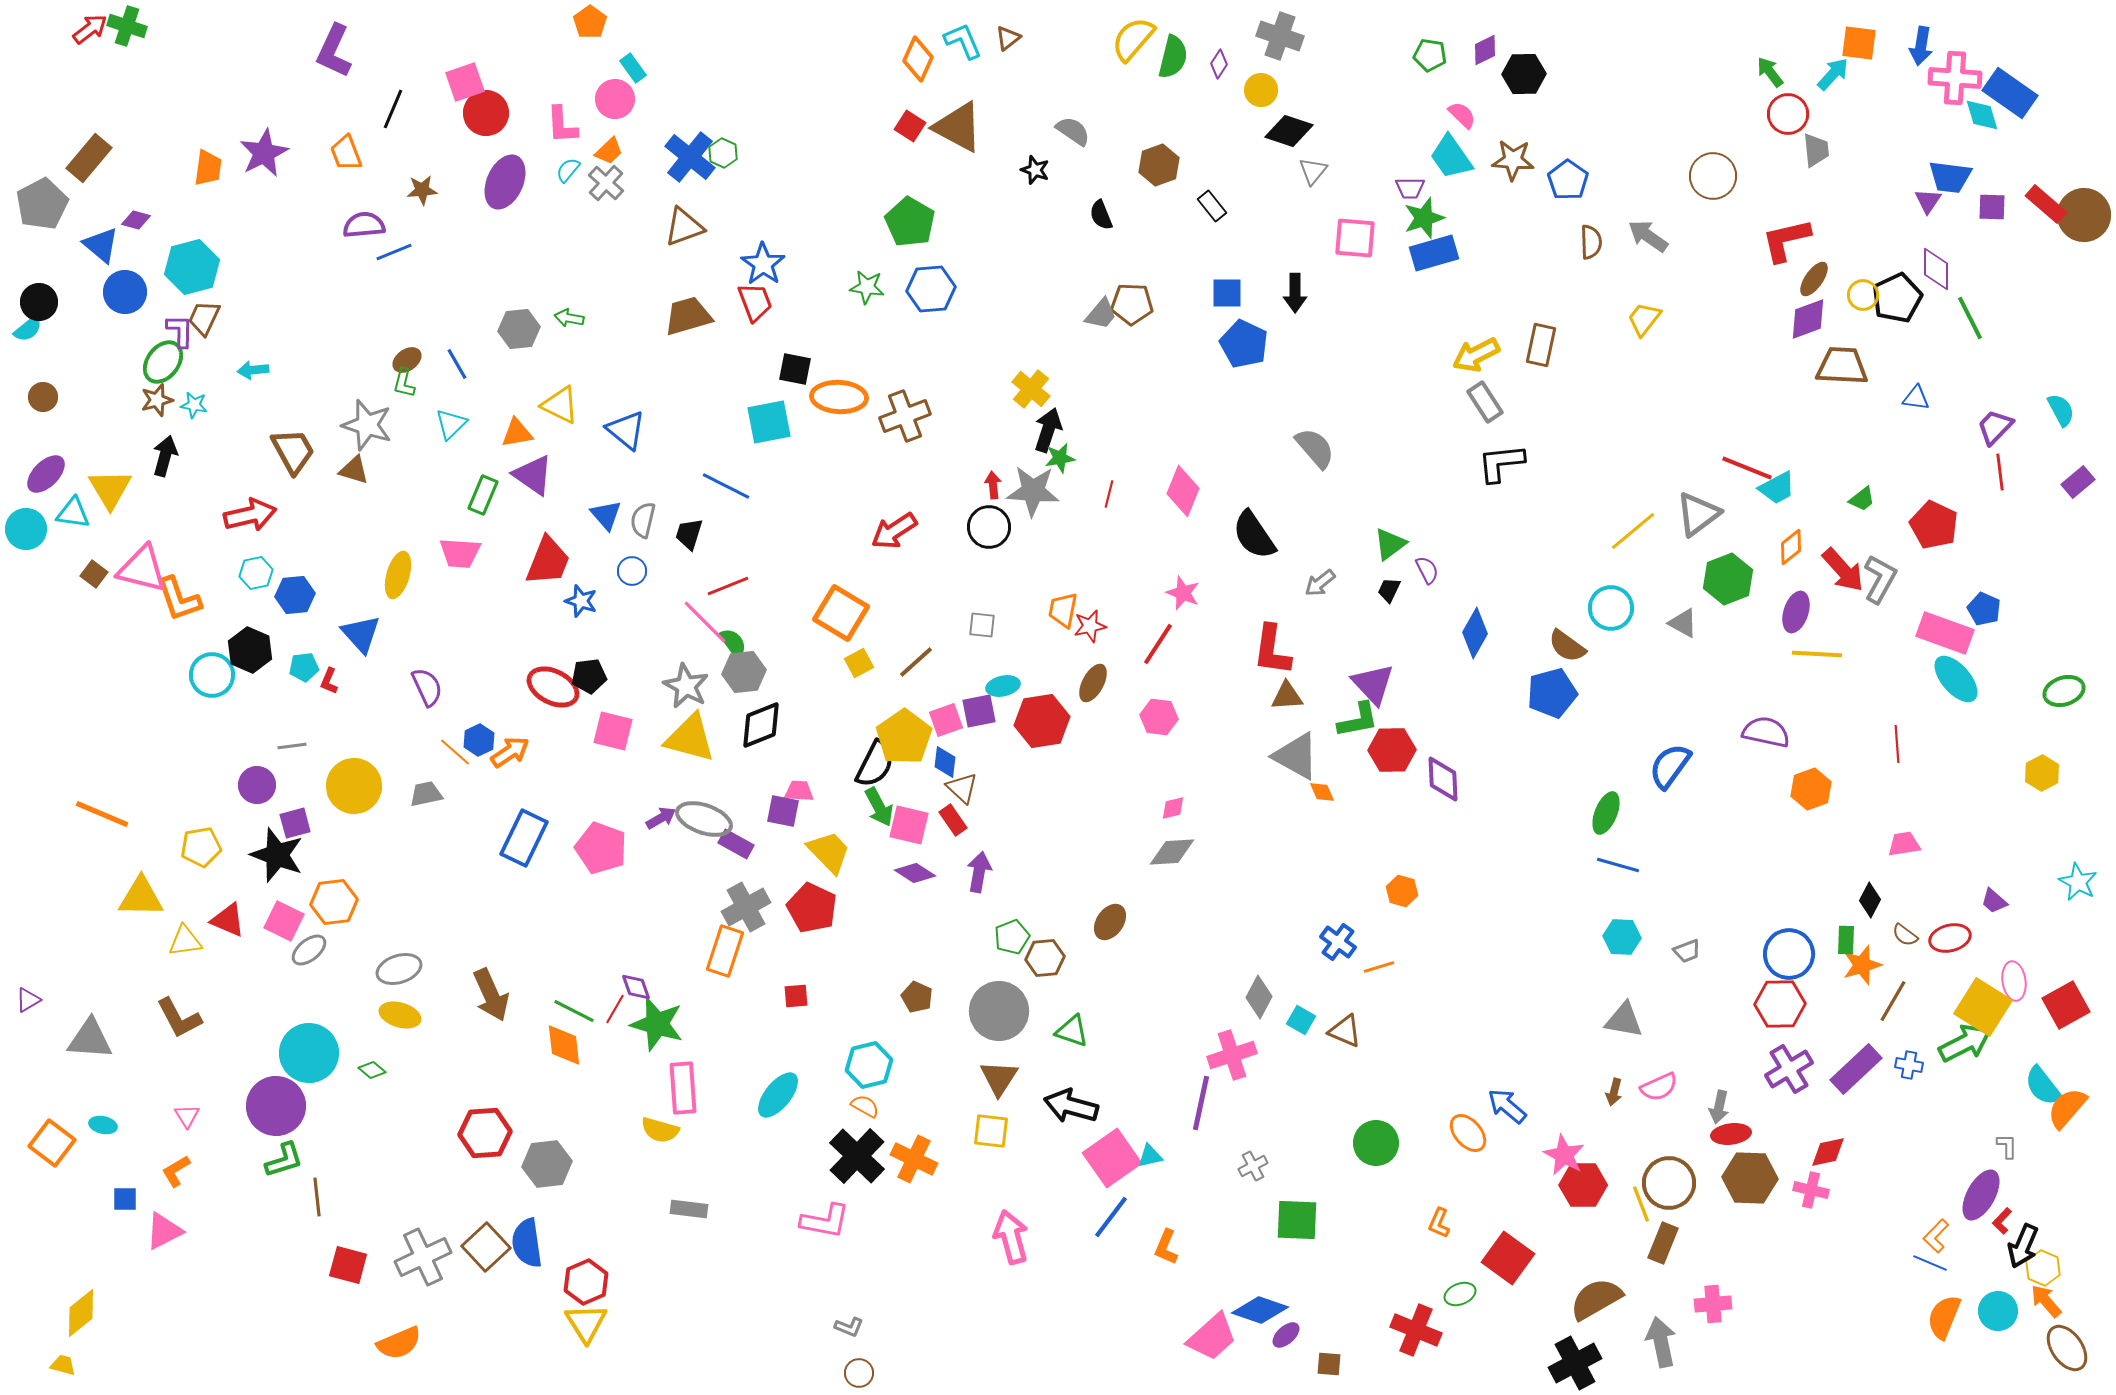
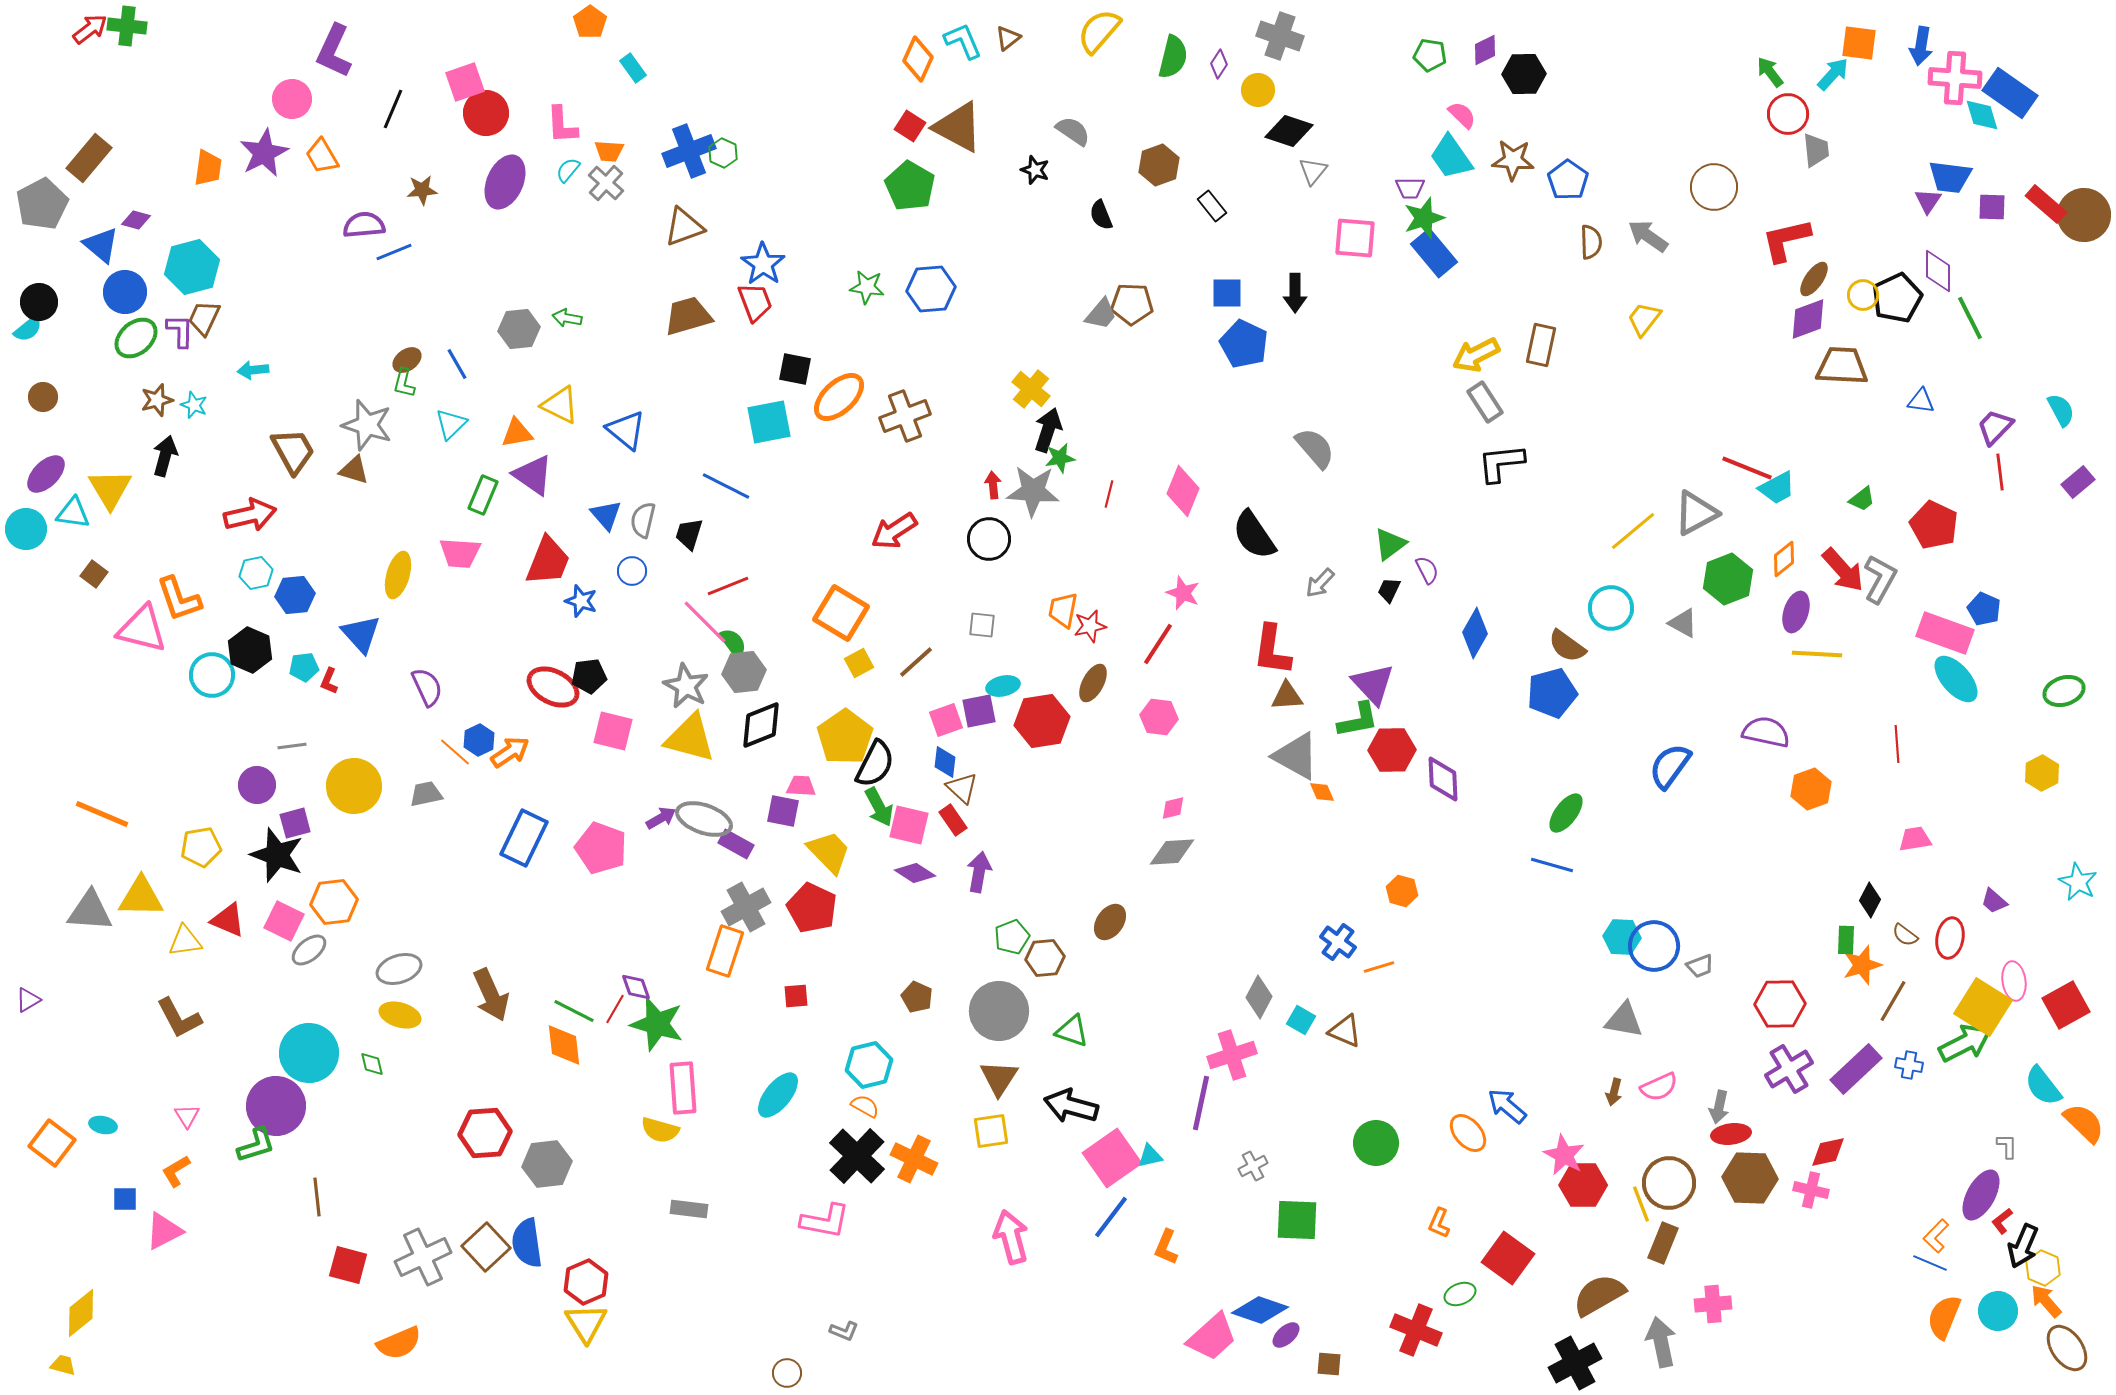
green cross at (127, 26): rotated 12 degrees counterclockwise
yellow semicircle at (1133, 39): moved 34 px left, 8 px up
yellow circle at (1261, 90): moved 3 px left
pink circle at (615, 99): moved 323 px left
orange trapezoid at (609, 151): rotated 48 degrees clockwise
orange trapezoid at (346, 153): moved 24 px left, 3 px down; rotated 9 degrees counterclockwise
blue cross at (690, 157): moved 1 px left, 6 px up; rotated 30 degrees clockwise
brown circle at (1713, 176): moved 1 px right, 11 px down
green pentagon at (910, 222): moved 36 px up
blue rectangle at (1434, 253): rotated 66 degrees clockwise
purple diamond at (1936, 269): moved 2 px right, 2 px down
green arrow at (569, 318): moved 2 px left
green ellipse at (163, 362): moved 27 px left, 24 px up; rotated 12 degrees clockwise
orange ellipse at (839, 397): rotated 46 degrees counterclockwise
blue triangle at (1916, 398): moved 5 px right, 3 px down
cyan star at (194, 405): rotated 12 degrees clockwise
gray triangle at (1698, 514): moved 2 px left, 1 px up; rotated 9 degrees clockwise
black circle at (989, 527): moved 12 px down
orange diamond at (1791, 547): moved 7 px left, 12 px down
pink triangle at (142, 569): moved 60 px down
gray arrow at (1320, 583): rotated 8 degrees counterclockwise
yellow pentagon at (904, 737): moved 59 px left
pink trapezoid at (799, 791): moved 2 px right, 5 px up
green ellipse at (1606, 813): moved 40 px left; rotated 15 degrees clockwise
pink trapezoid at (1904, 844): moved 11 px right, 5 px up
blue line at (1618, 865): moved 66 px left
red ellipse at (1950, 938): rotated 66 degrees counterclockwise
gray trapezoid at (1687, 951): moved 13 px right, 15 px down
blue circle at (1789, 954): moved 135 px left, 8 px up
gray triangle at (90, 1039): moved 128 px up
green diamond at (372, 1070): moved 6 px up; rotated 36 degrees clockwise
orange semicircle at (2067, 1108): moved 17 px right, 15 px down; rotated 93 degrees clockwise
yellow square at (991, 1131): rotated 15 degrees counterclockwise
green L-shape at (284, 1160): moved 28 px left, 15 px up
red L-shape at (2002, 1221): rotated 8 degrees clockwise
brown semicircle at (1596, 1299): moved 3 px right, 4 px up
gray L-shape at (849, 1327): moved 5 px left, 4 px down
brown circle at (859, 1373): moved 72 px left
